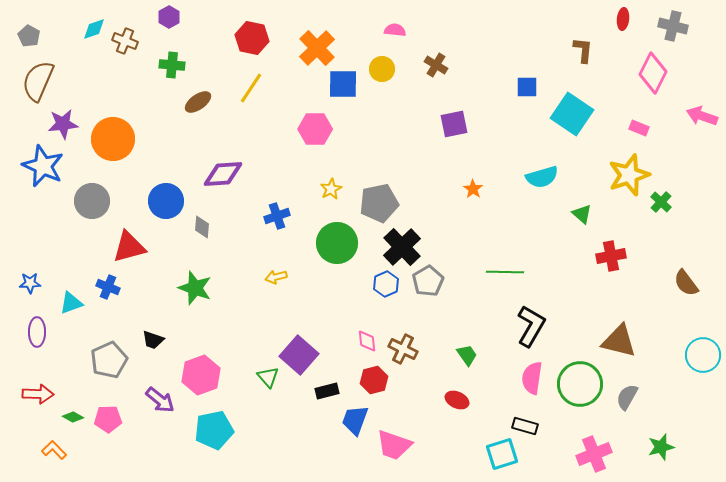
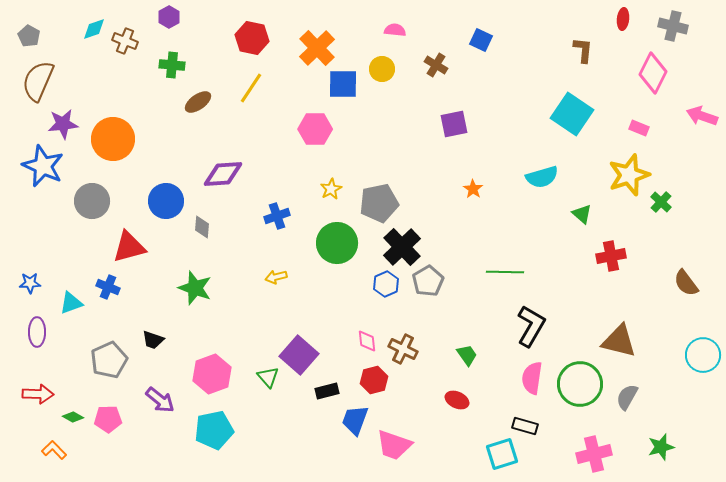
blue square at (527, 87): moved 46 px left, 47 px up; rotated 25 degrees clockwise
pink hexagon at (201, 375): moved 11 px right, 1 px up
pink cross at (594, 454): rotated 8 degrees clockwise
